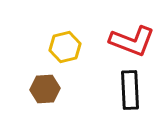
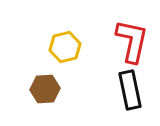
red L-shape: rotated 99 degrees counterclockwise
black rectangle: rotated 9 degrees counterclockwise
